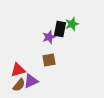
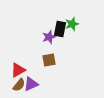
red triangle: rotated 14 degrees counterclockwise
purple triangle: moved 3 px down
